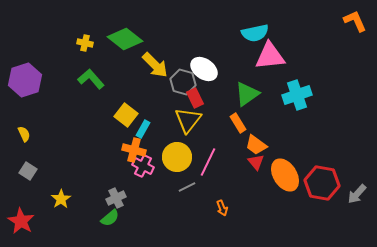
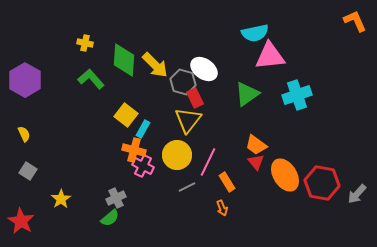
green diamond: moved 1 px left, 21 px down; rotated 56 degrees clockwise
purple hexagon: rotated 12 degrees counterclockwise
orange rectangle: moved 11 px left, 59 px down
yellow circle: moved 2 px up
